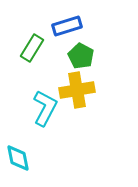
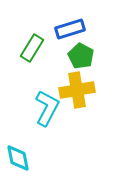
blue rectangle: moved 3 px right, 3 px down
cyan L-shape: moved 2 px right
